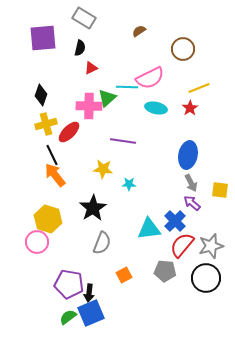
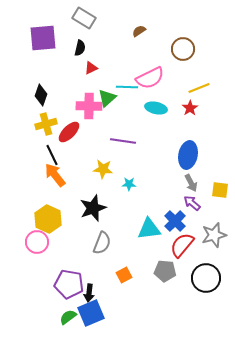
black star: rotated 12 degrees clockwise
yellow hexagon: rotated 8 degrees clockwise
gray star: moved 3 px right, 11 px up
